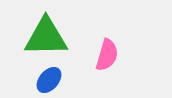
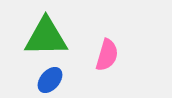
blue ellipse: moved 1 px right
